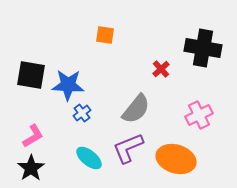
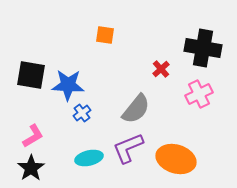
pink cross: moved 21 px up
cyan ellipse: rotated 52 degrees counterclockwise
